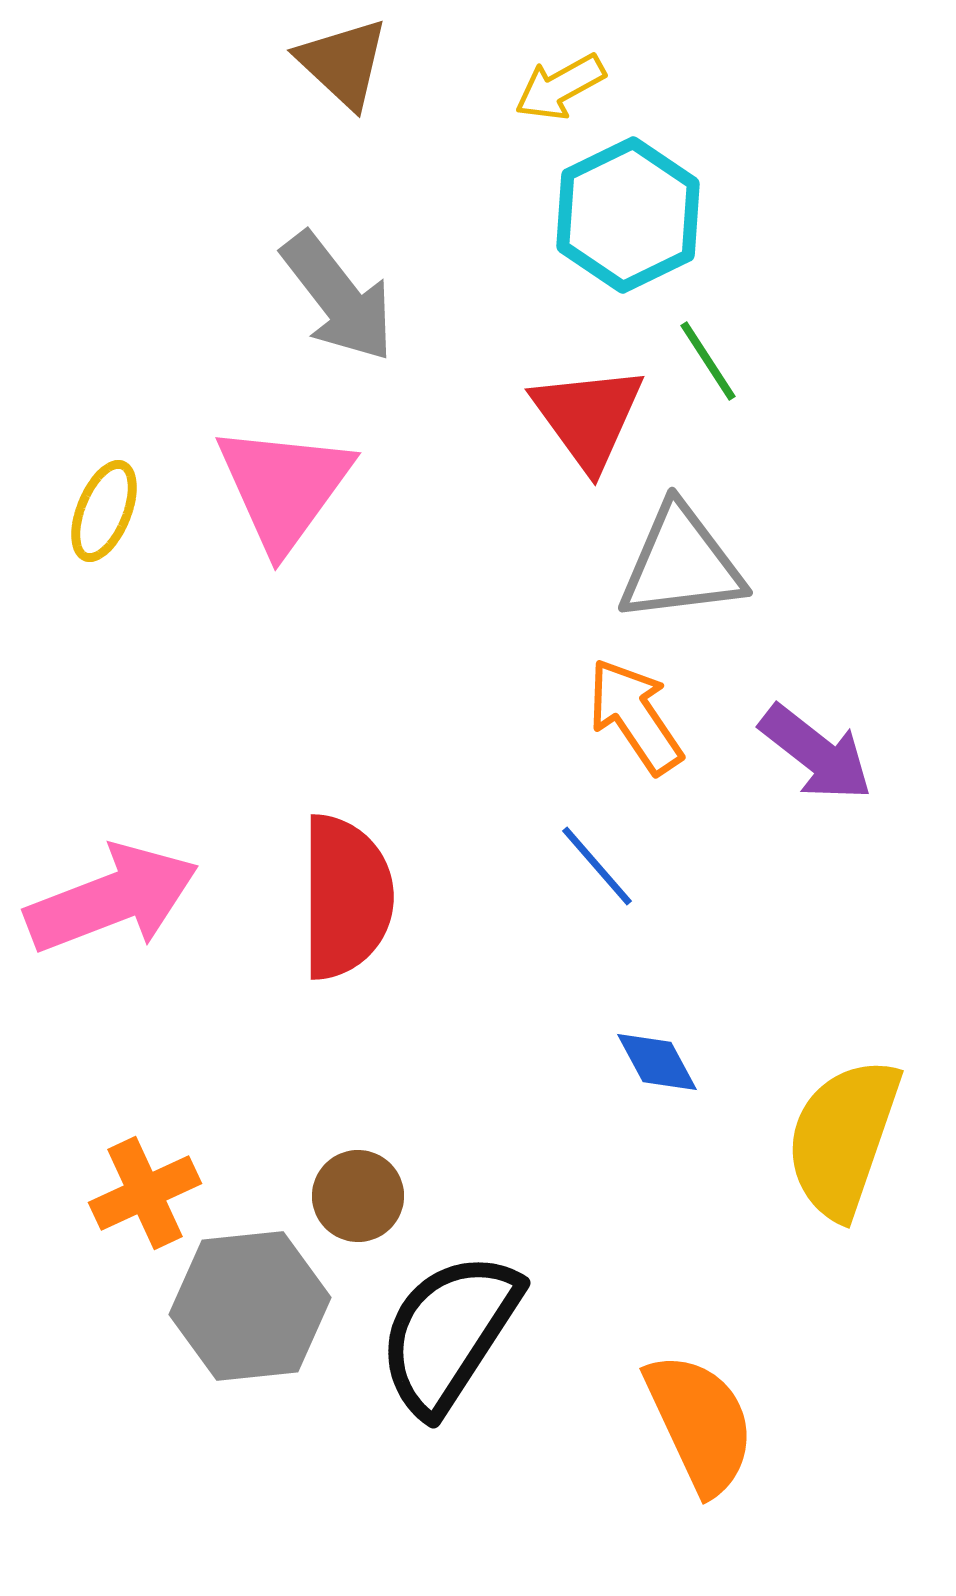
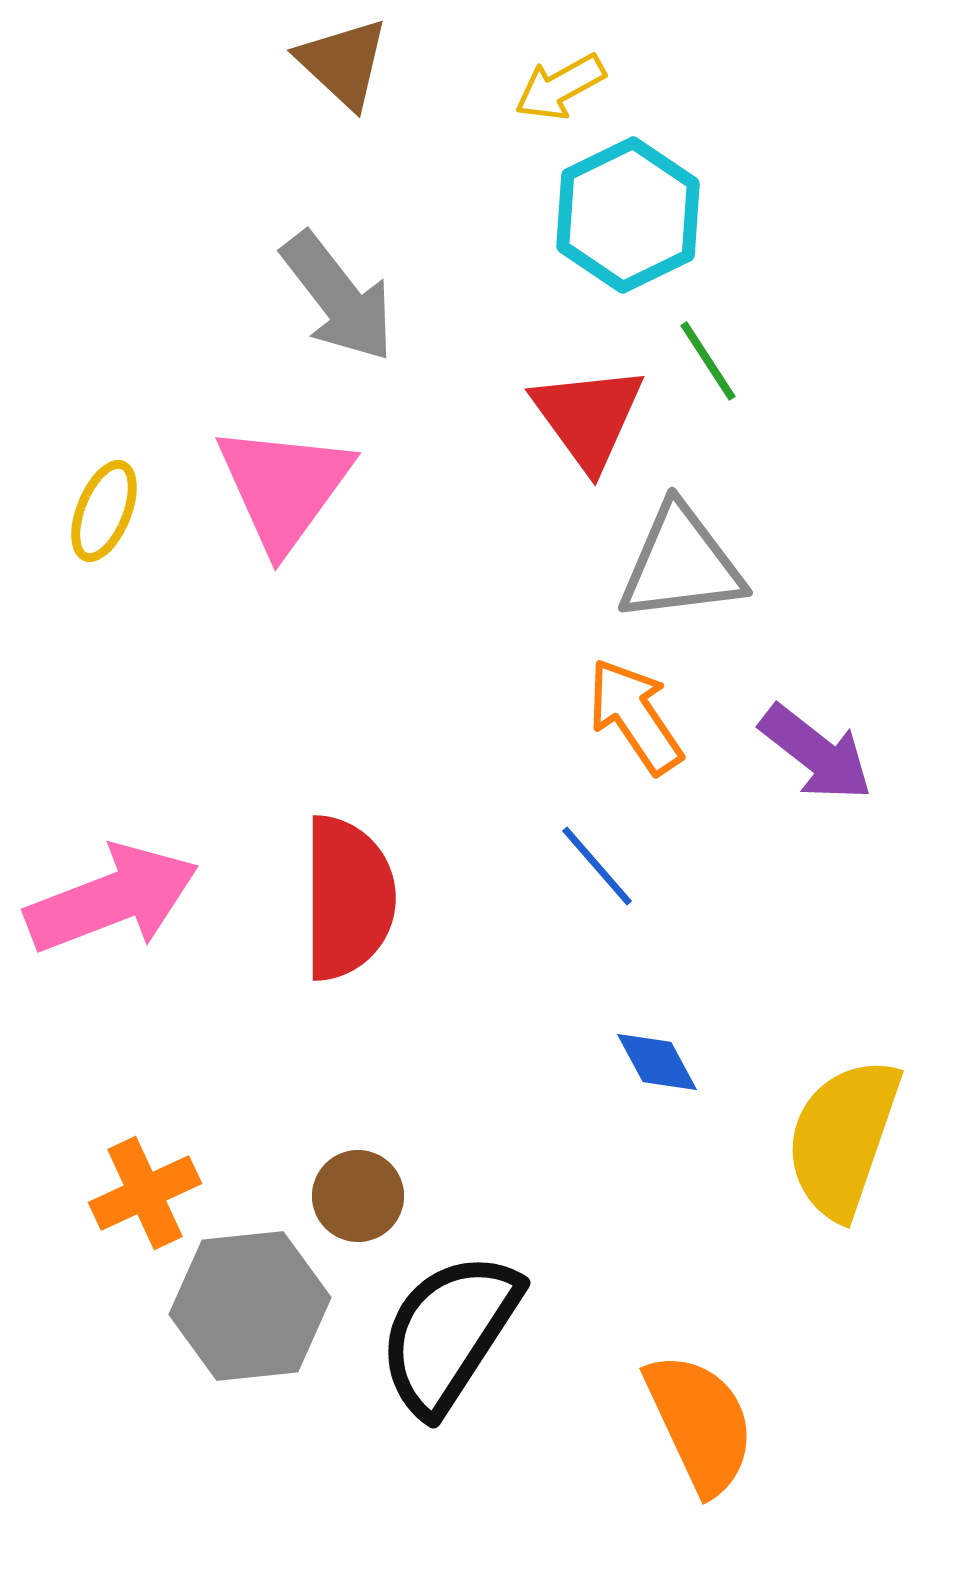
red semicircle: moved 2 px right, 1 px down
